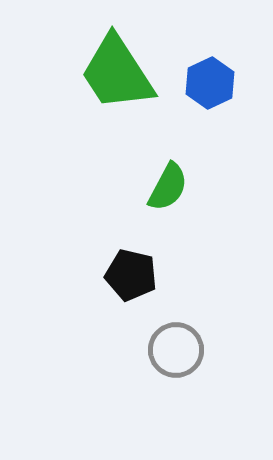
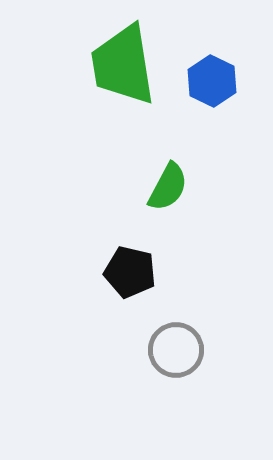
green trapezoid: moved 6 px right, 8 px up; rotated 24 degrees clockwise
blue hexagon: moved 2 px right, 2 px up; rotated 9 degrees counterclockwise
black pentagon: moved 1 px left, 3 px up
